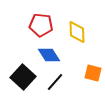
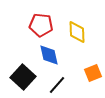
blue diamond: rotated 20 degrees clockwise
orange square: rotated 36 degrees counterclockwise
black line: moved 2 px right, 3 px down
